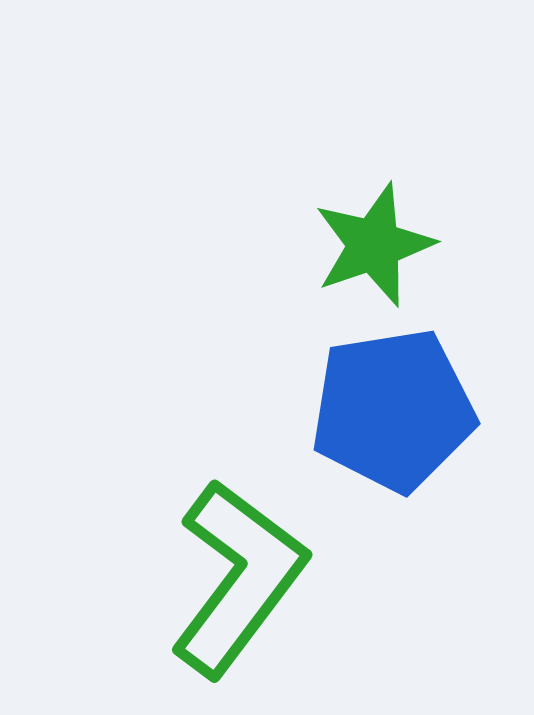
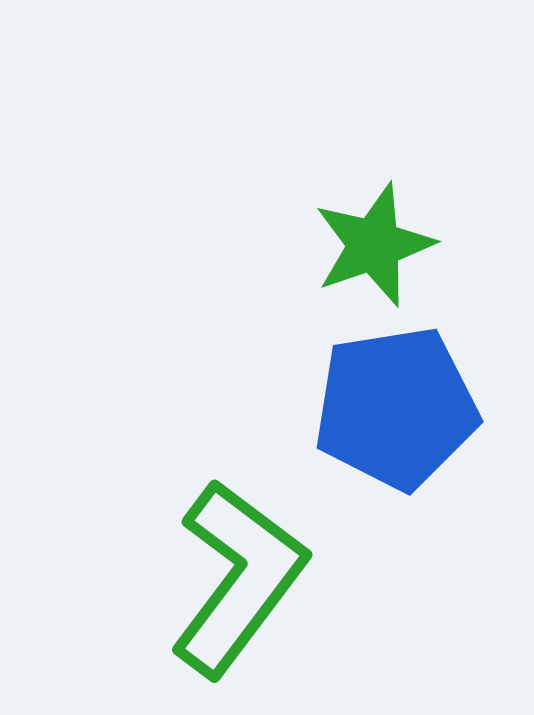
blue pentagon: moved 3 px right, 2 px up
